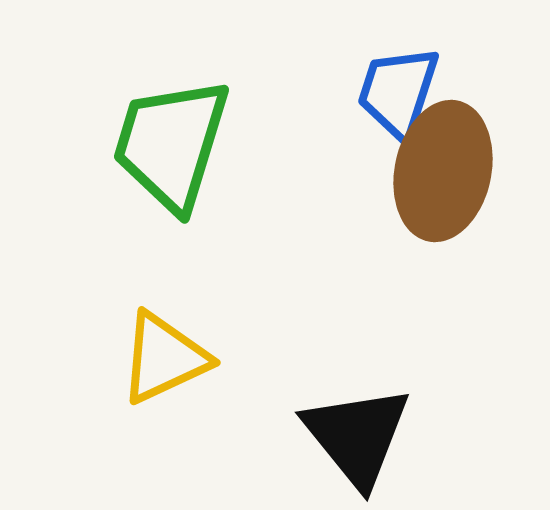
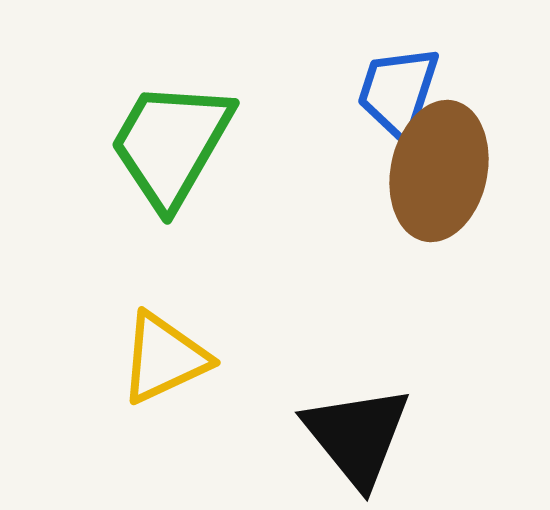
green trapezoid: rotated 13 degrees clockwise
brown ellipse: moved 4 px left
